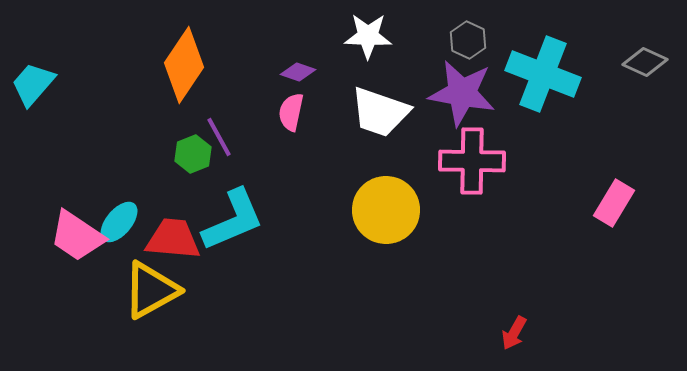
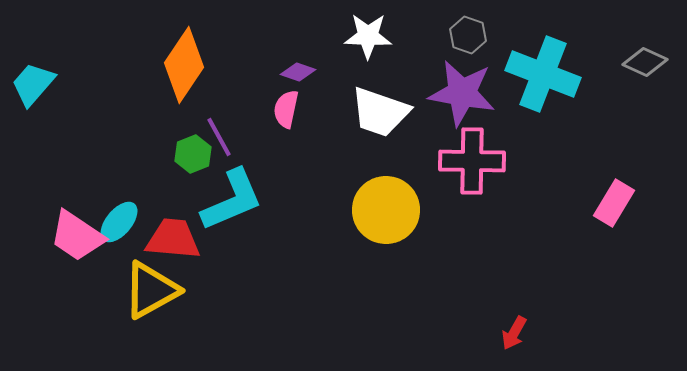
gray hexagon: moved 5 px up; rotated 6 degrees counterclockwise
pink semicircle: moved 5 px left, 3 px up
cyan L-shape: moved 1 px left, 20 px up
